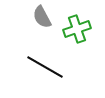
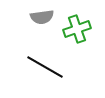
gray semicircle: rotated 70 degrees counterclockwise
